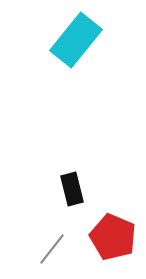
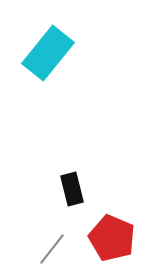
cyan rectangle: moved 28 px left, 13 px down
red pentagon: moved 1 px left, 1 px down
